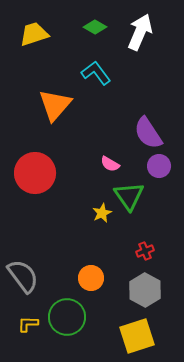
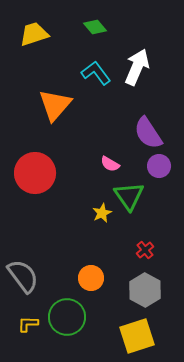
green diamond: rotated 20 degrees clockwise
white arrow: moved 3 px left, 35 px down
red cross: moved 1 px up; rotated 18 degrees counterclockwise
